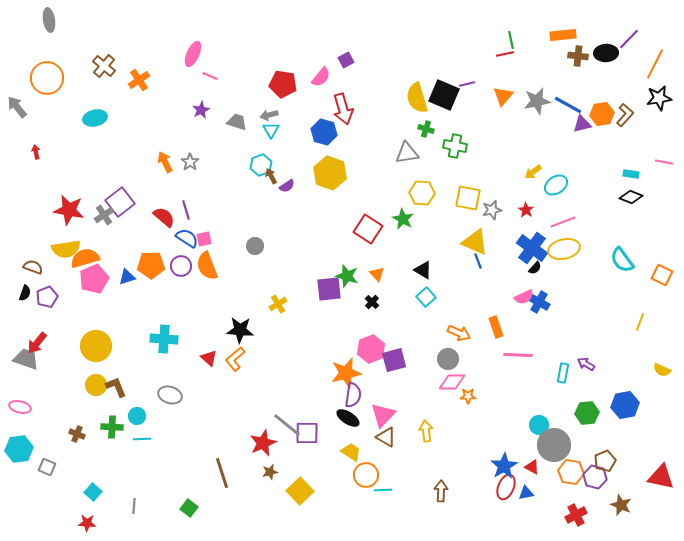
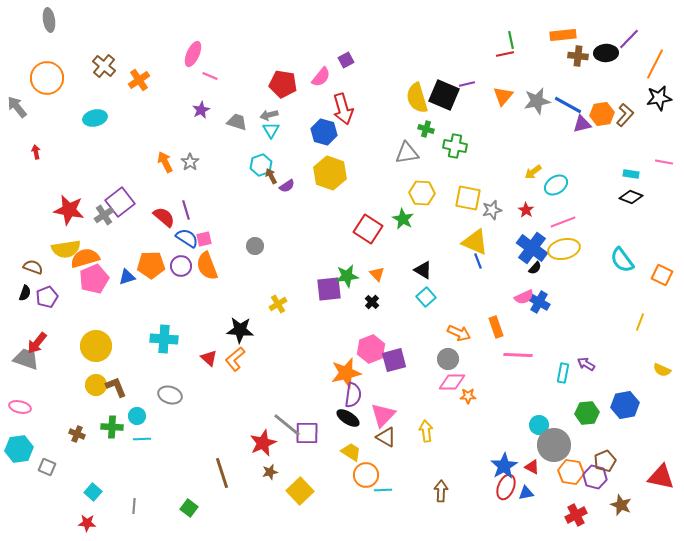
green star at (347, 276): rotated 25 degrees counterclockwise
